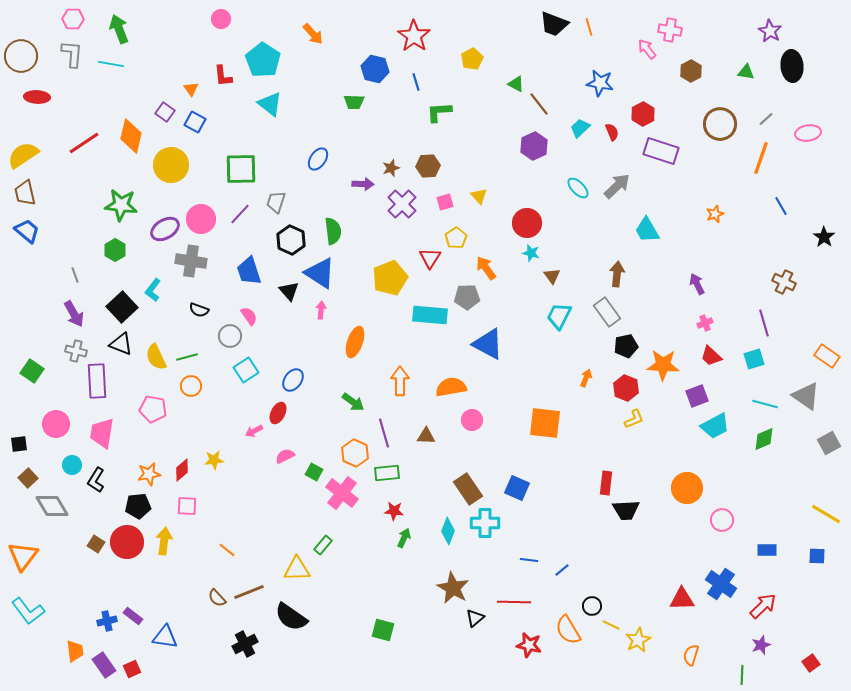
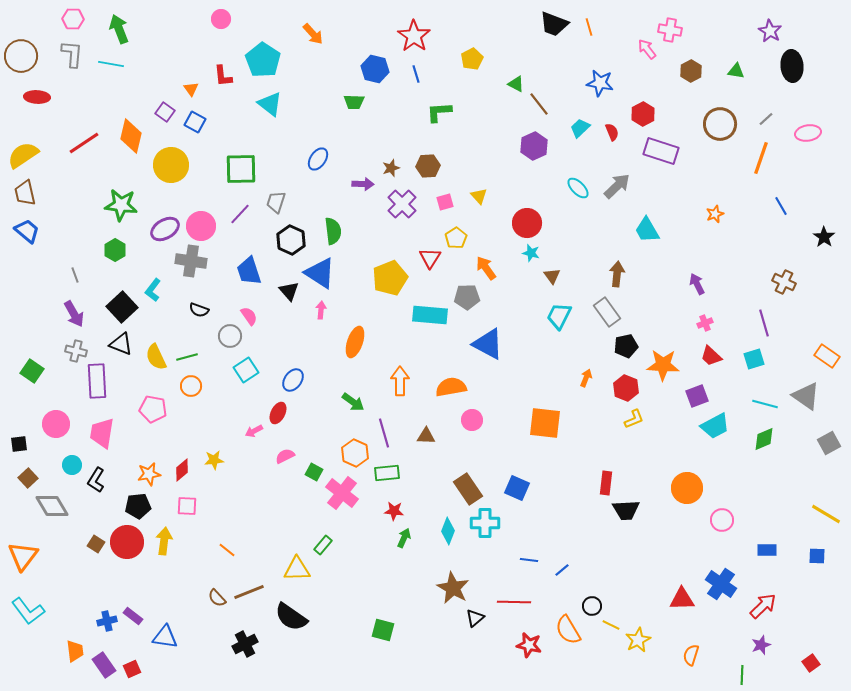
green triangle at (746, 72): moved 10 px left, 1 px up
blue line at (416, 82): moved 8 px up
pink circle at (201, 219): moved 7 px down
